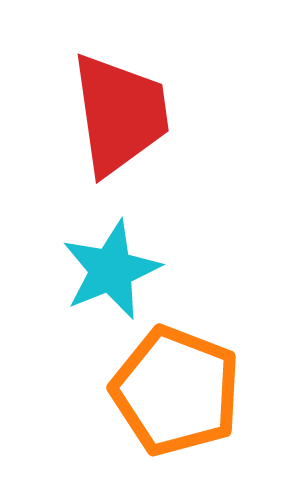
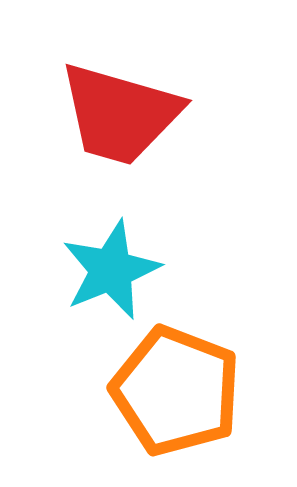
red trapezoid: rotated 114 degrees clockwise
